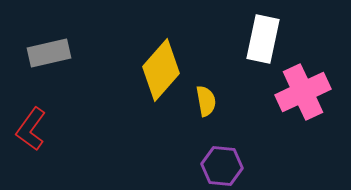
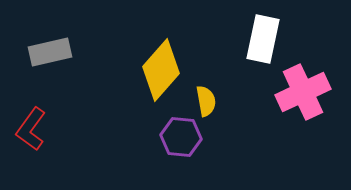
gray rectangle: moved 1 px right, 1 px up
purple hexagon: moved 41 px left, 29 px up
